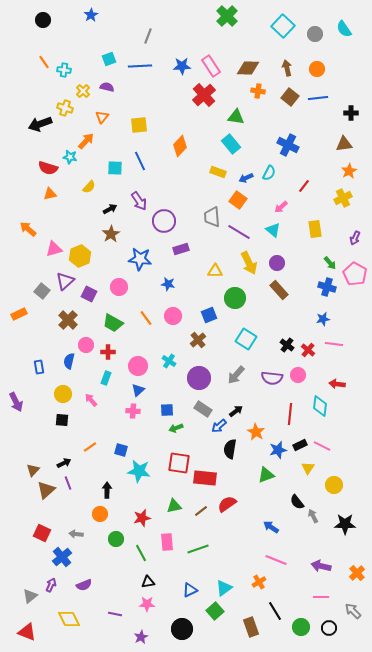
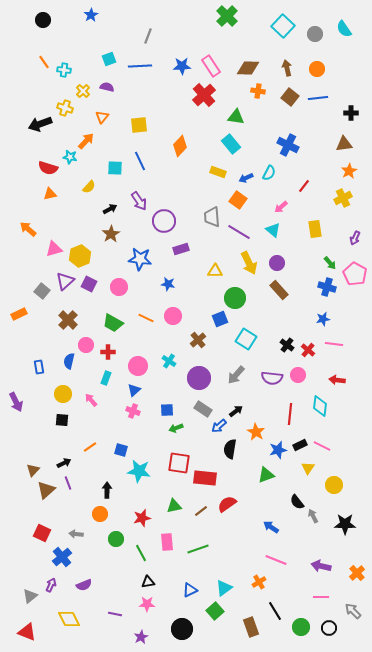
purple square at (89, 294): moved 10 px up
blue square at (209, 315): moved 11 px right, 4 px down
orange line at (146, 318): rotated 28 degrees counterclockwise
red arrow at (337, 384): moved 4 px up
blue triangle at (138, 390): moved 4 px left
pink cross at (133, 411): rotated 16 degrees clockwise
